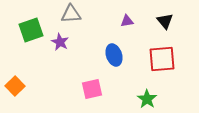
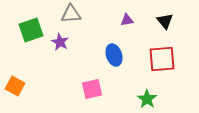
purple triangle: moved 1 px up
orange square: rotated 18 degrees counterclockwise
